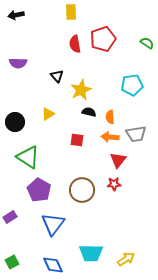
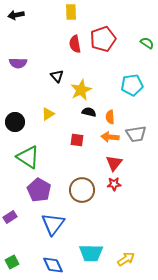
red triangle: moved 4 px left, 3 px down
